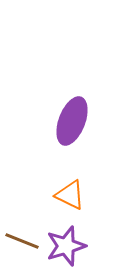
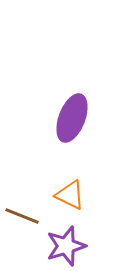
purple ellipse: moved 3 px up
brown line: moved 25 px up
